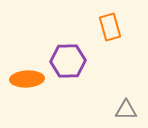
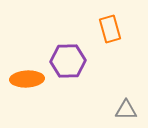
orange rectangle: moved 2 px down
